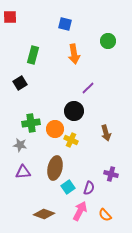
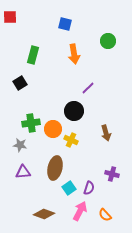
orange circle: moved 2 px left
purple cross: moved 1 px right
cyan square: moved 1 px right, 1 px down
